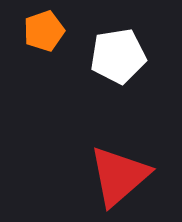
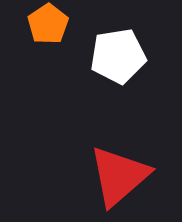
orange pentagon: moved 4 px right, 7 px up; rotated 15 degrees counterclockwise
